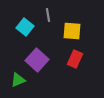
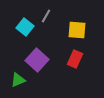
gray line: moved 2 px left, 1 px down; rotated 40 degrees clockwise
yellow square: moved 5 px right, 1 px up
